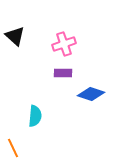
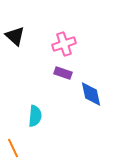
purple rectangle: rotated 18 degrees clockwise
blue diamond: rotated 60 degrees clockwise
